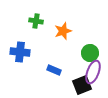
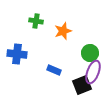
blue cross: moved 3 px left, 2 px down
